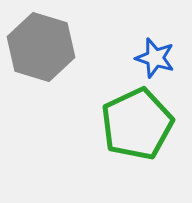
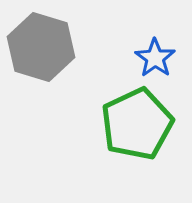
blue star: rotated 18 degrees clockwise
